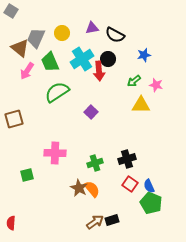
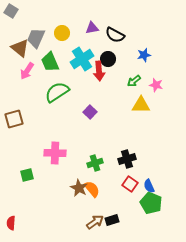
purple square: moved 1 px left
